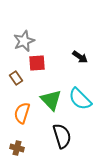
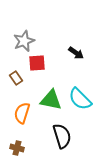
black arrow: moved 4 px left, 4 px up
green triangle: rotated 35 degrees counterclockwise
